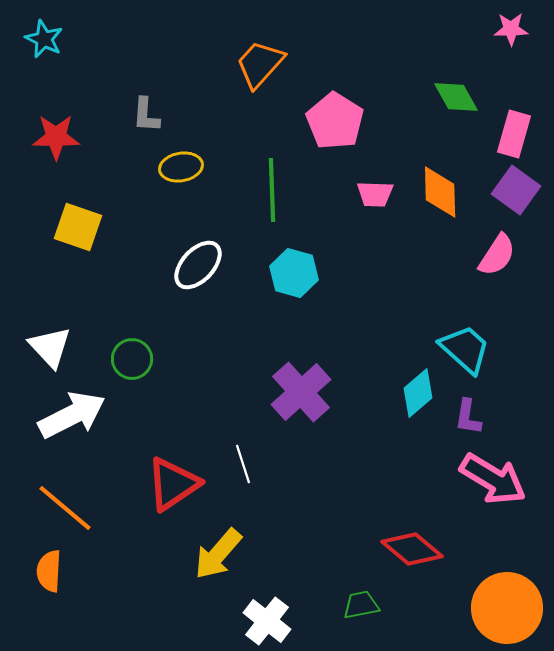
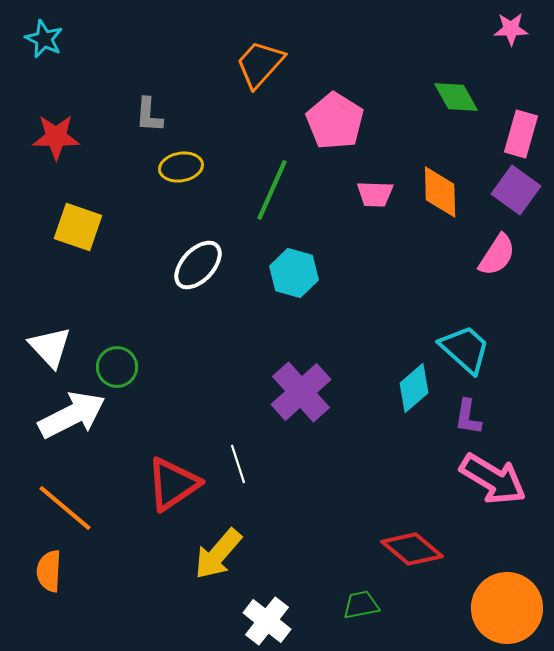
gray L-shape: moved 3 px right
pink rectangle: moved 7 px right
green line: rotated 26 degrees clockwise
green circle: moved 15 px left, 8 px down
cyan diamond: moved 4 px left, 5 px up
white line: moved 5 px left
